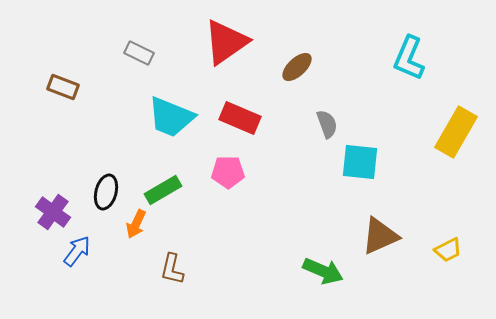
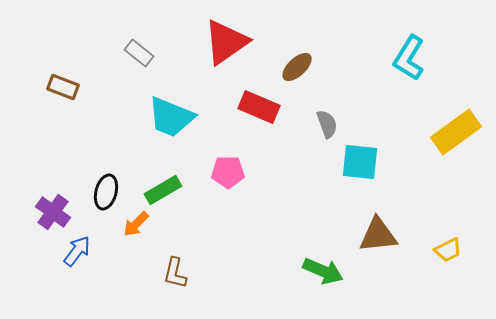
gray rectangle: rotated 12 degrees clockwise
cyan L-shape: rotated 9 degrees clockwise
red rectangle: moved 19 px right, 11 px up
yellow rectangle: rotated 24 degrees clockwise
orange arrow: rotated 20 degrees clockwise
brown triangle: moved 2 px left, 1 px up; rotated 18 degrees clockwise
brown L-shape: moved 3 px right, 4 px down
